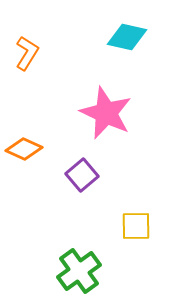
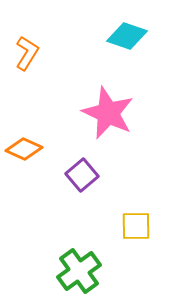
cyan diamond: moved 1 px up; rotated 6 degrees clockwise
pink star: moved 2 px right
